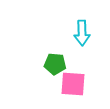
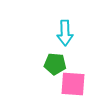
cyan arrow: moved 17 px left
